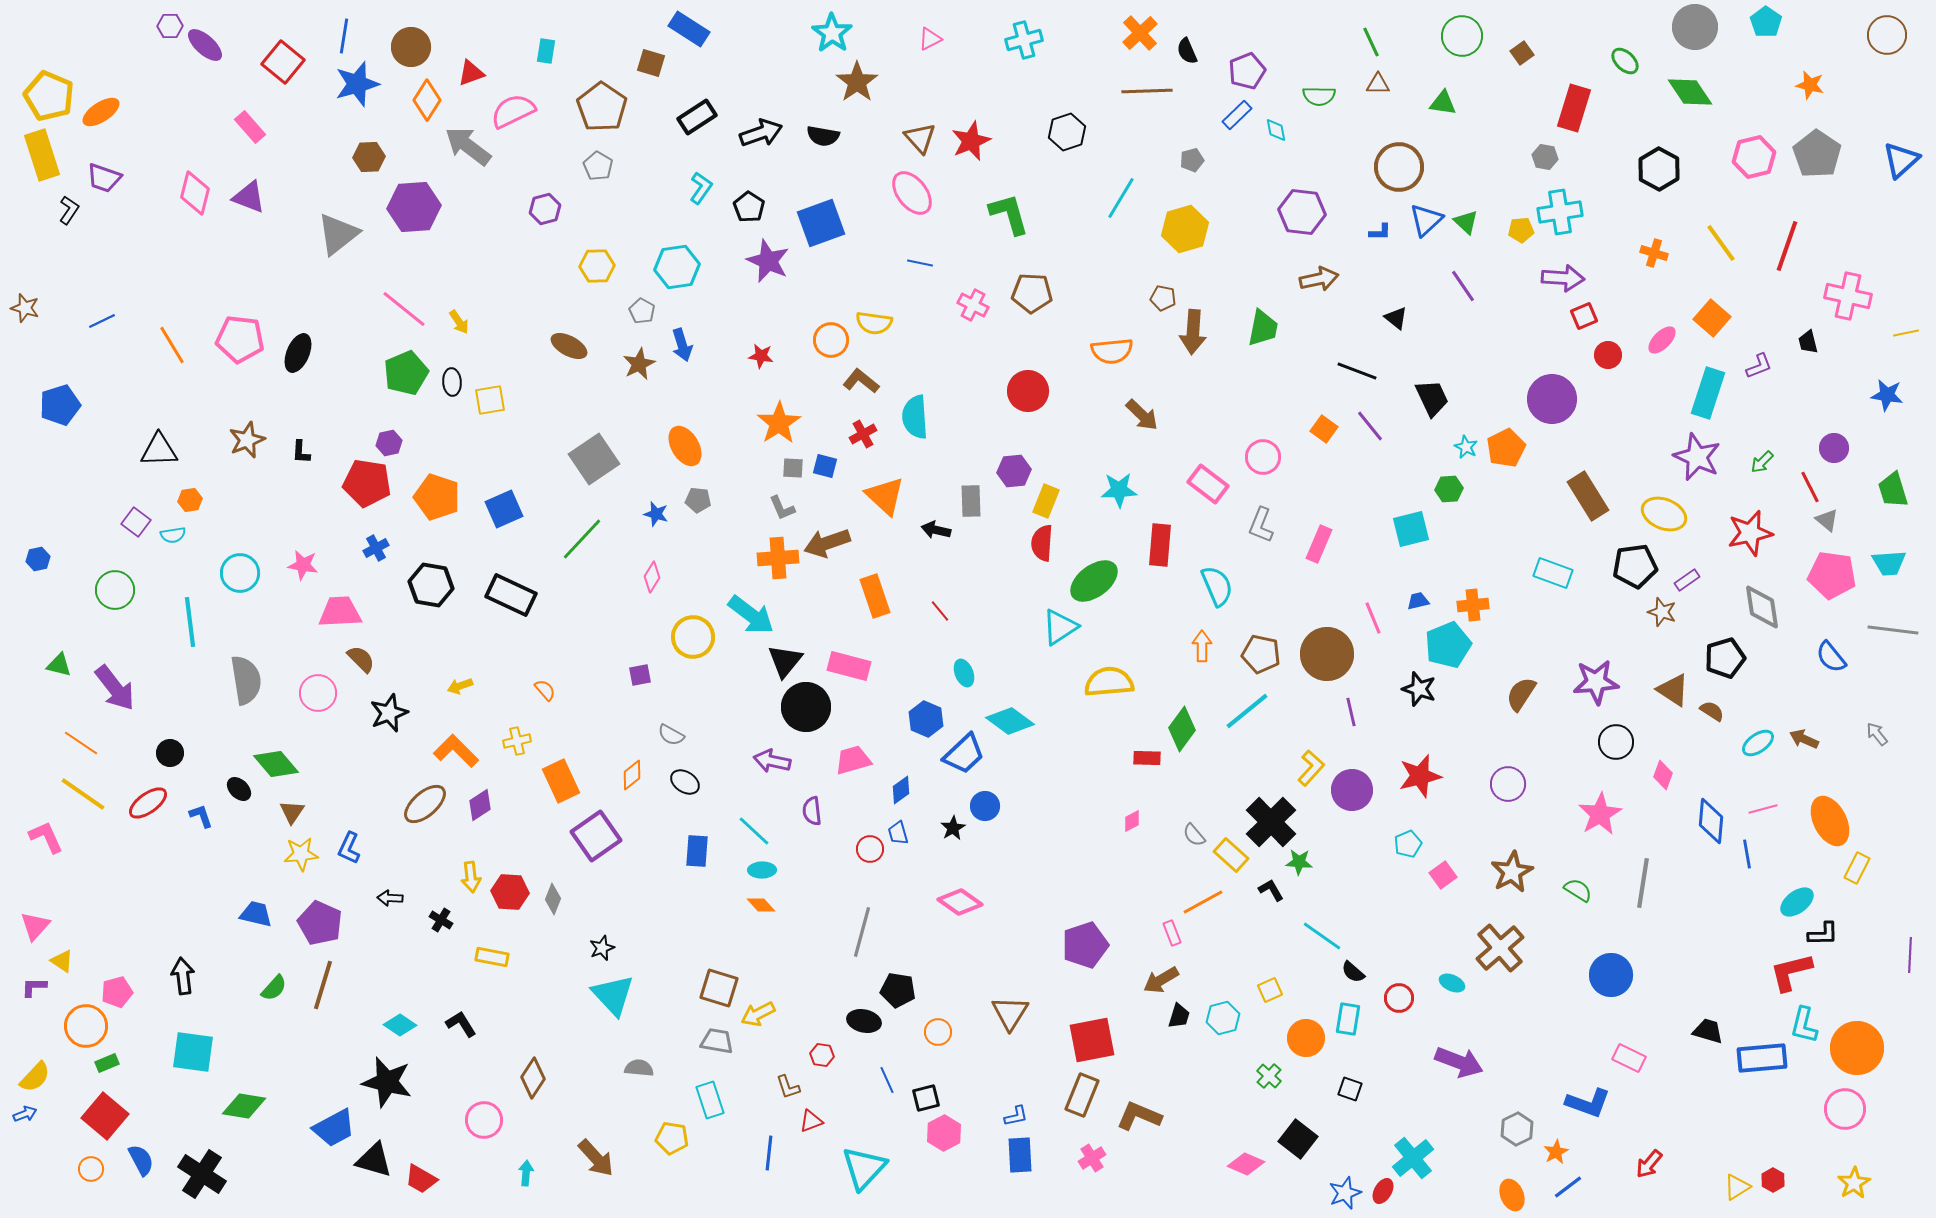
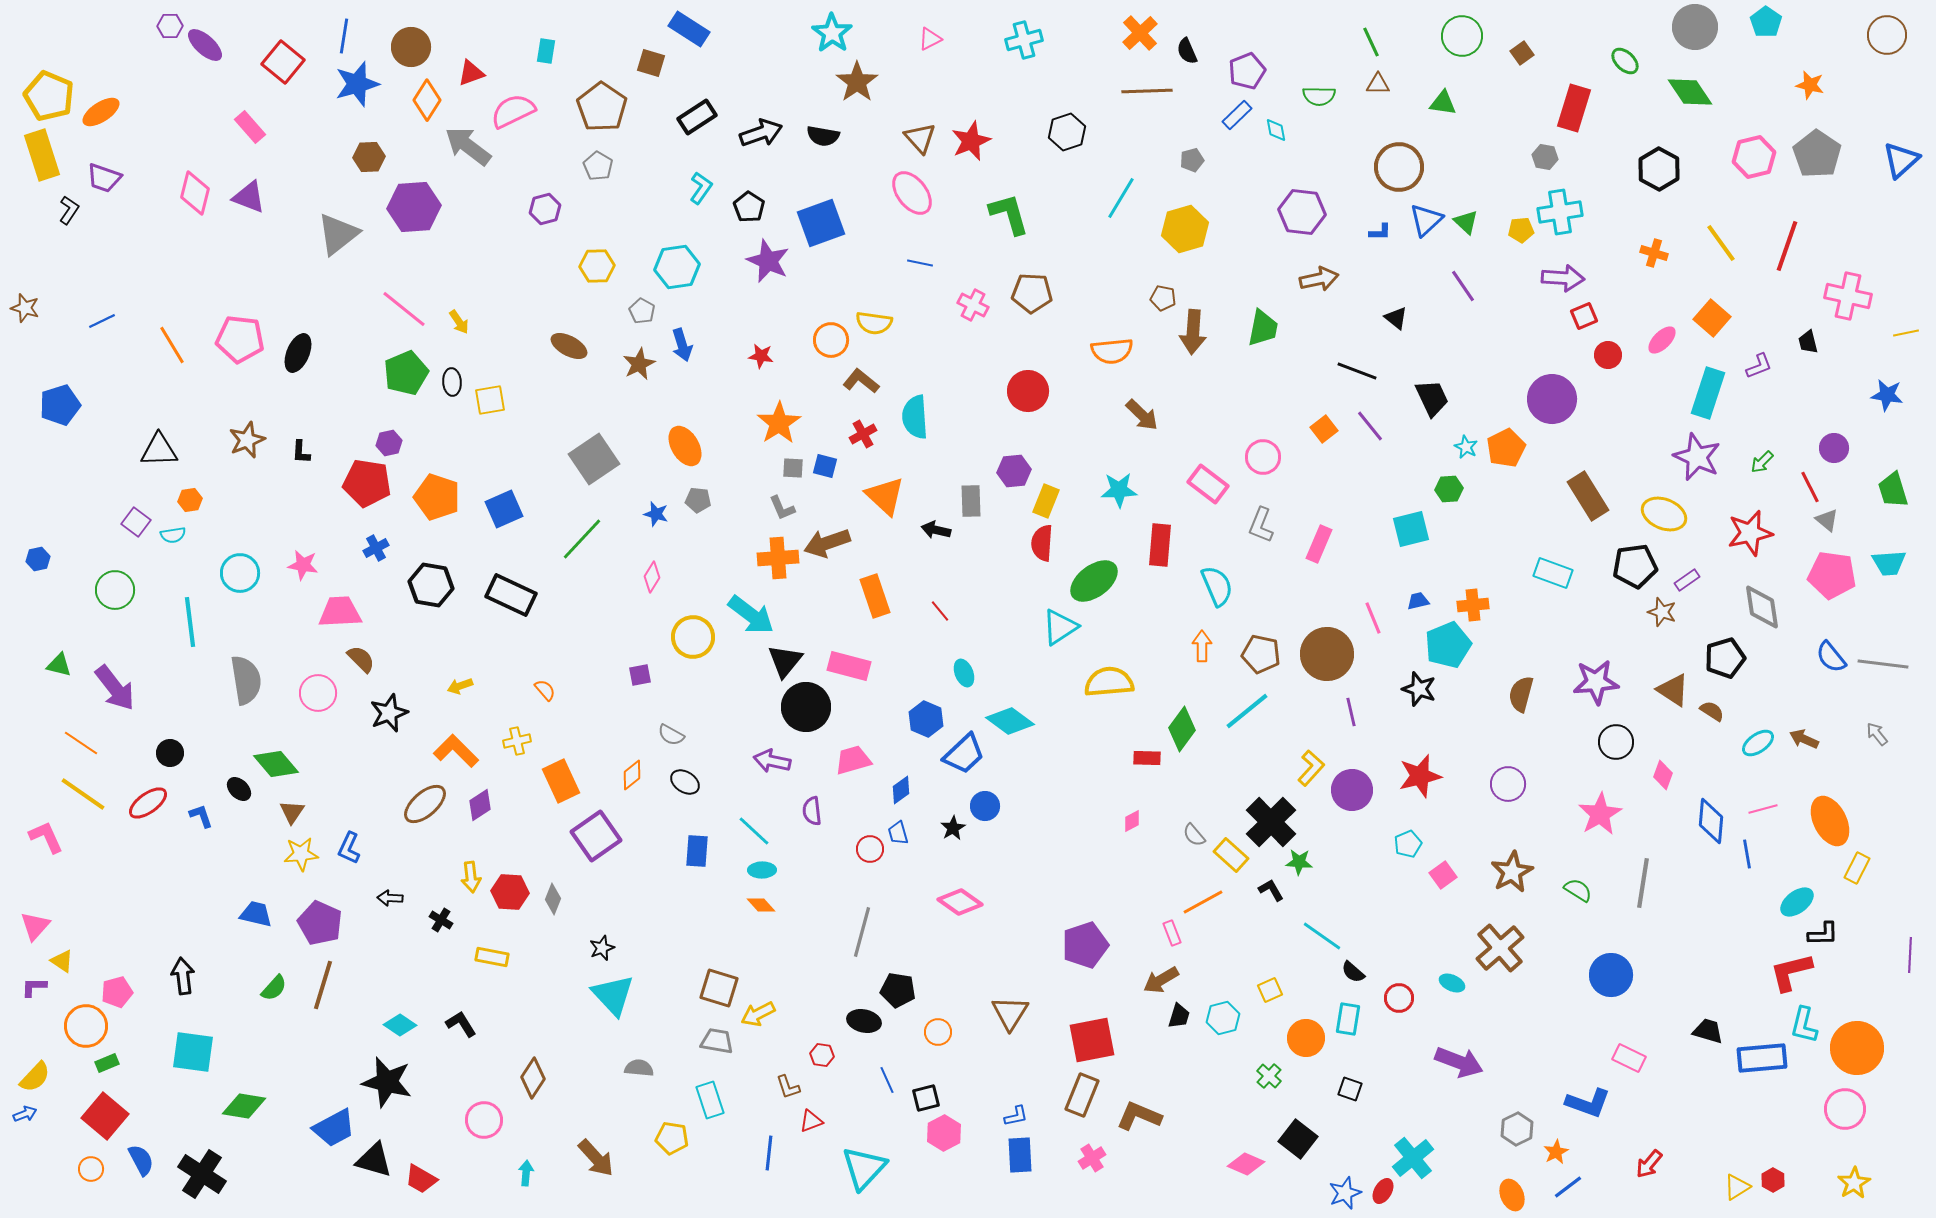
orange square at (1324, 429): rotated 16 degrees clockwise
gray line at (1893, 630): moved 10 px left, 34 px down
brown semicircle at (1521, 694): rotated 18 degrees counterclockwise
